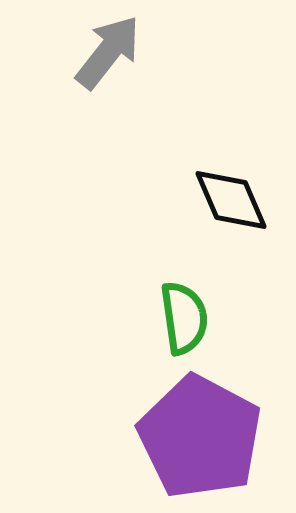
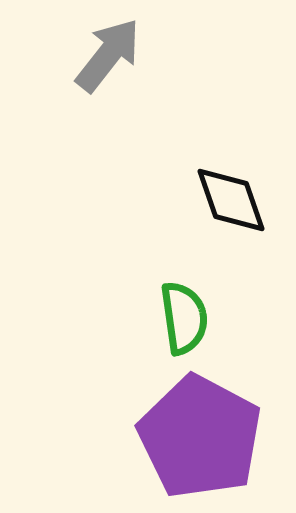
gray arrow: moved 3 px down
black diamond: rotated 4 degrees clockwise
